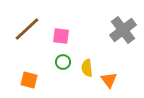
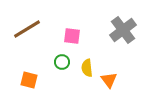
brown line: rotated 12 degrees clockwise
pink square: moved 11 px right
green circle: moved 1 px left
